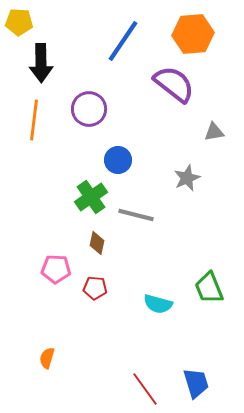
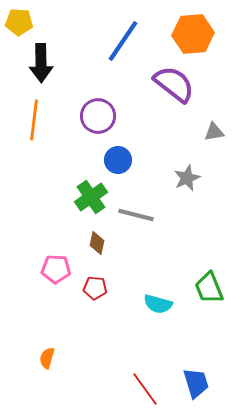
purple circle: moved 9 px right, 7 px down
